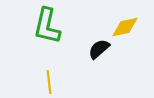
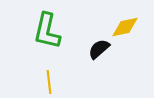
green L-shape: moved 5 px down
